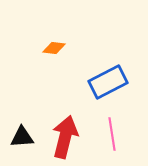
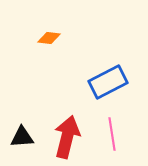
orange diamond: moved 5 px left, 10 px up
red arrow: moved 2 px right
